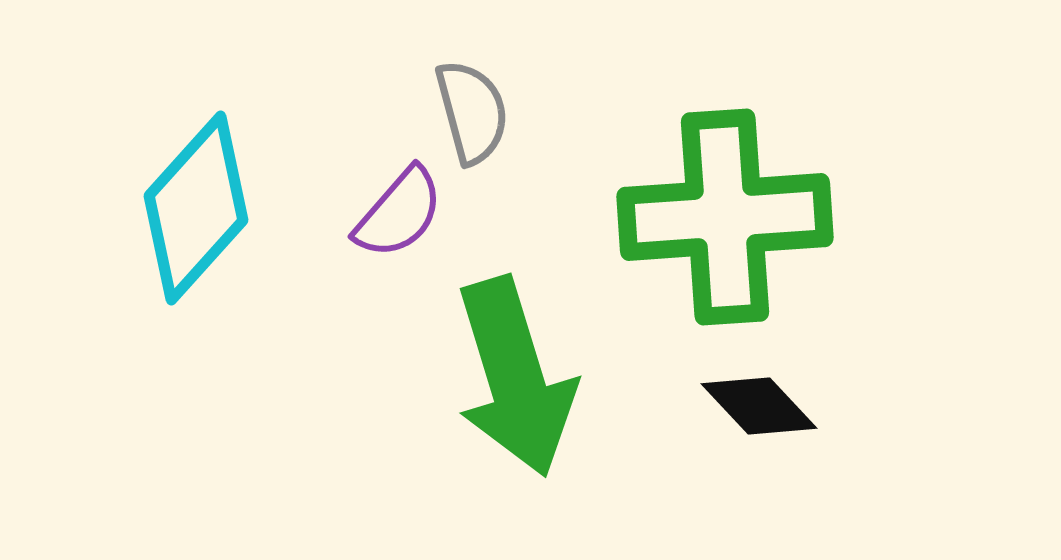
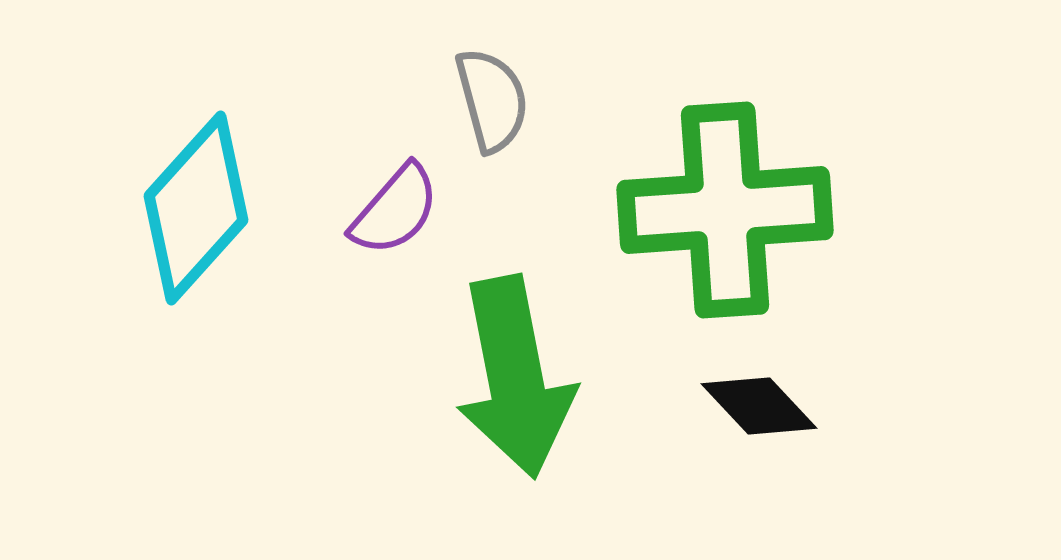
gray semicircle: moved 20 px right, 12 px up
purple semicircle: moved 4 px left, 3 px up
green cross: moved 7 px up
green arrow: rotated 6 degrees clockwise
